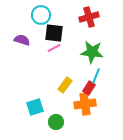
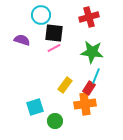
green circle: moved 1 px left, 1 px up
